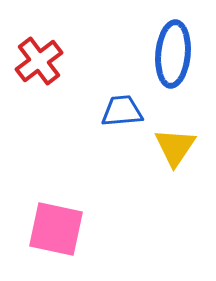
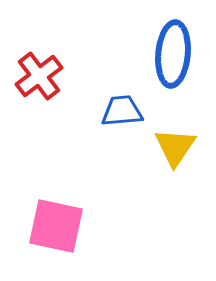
red cross: moved 15 px down
pink square: moved 3 px up
